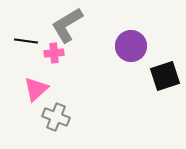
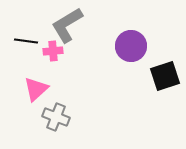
pink cross: moved 1 px left, 2 px up
